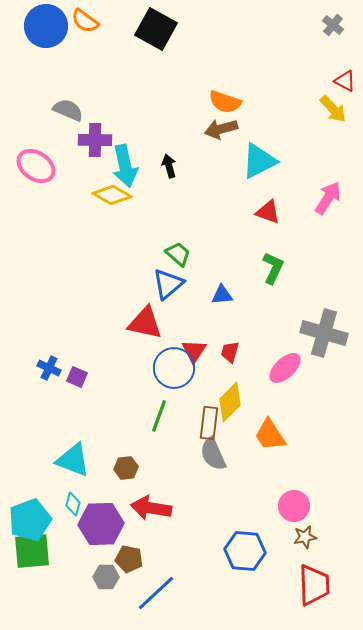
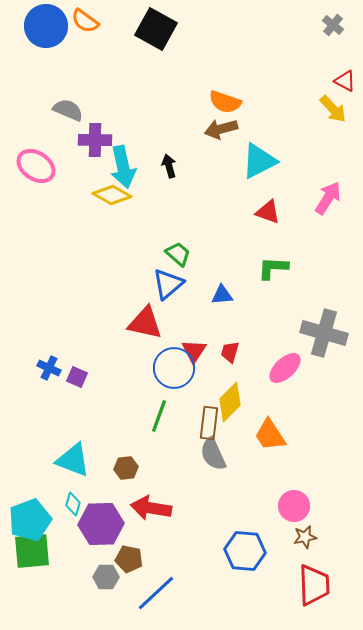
cyan arrow at (125, 166): moved 2 px left, 1 px down
green L-shape at (273, 268): rotated 112 degrees counterclockwise
